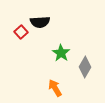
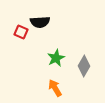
red square: rotated 24 degrees counterclockwise
green star: moved 5 px left, 5 px down; rotated 12 degrees clockwise
gray diamond: moved 1 px left, 1 px up
